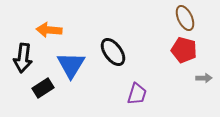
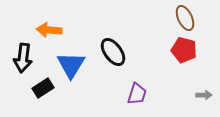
gray arrow: moved 17 px down
